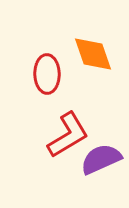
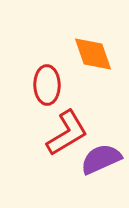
red ellipse: moved 11 px down
red L-shape: moved 1 px left, 2 px up
